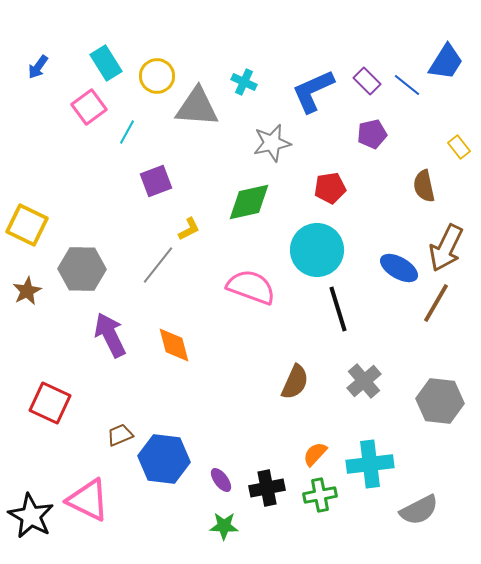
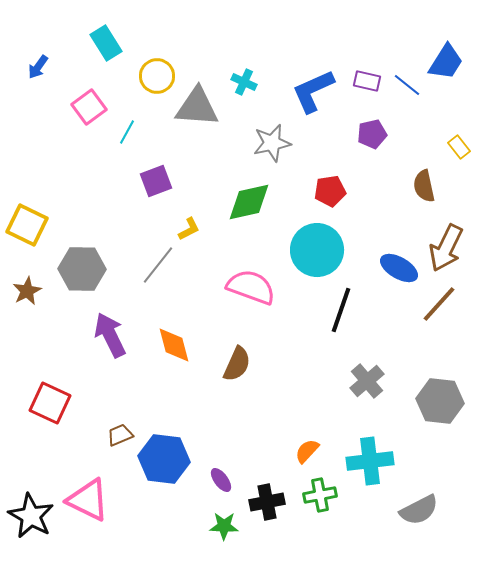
cyan rectangle at (106, 63): moved 20 px up
purple rectangle at (367, 81): rotated 32 degrees counterclockwise
red pentagon at (330, 188): moved 3 px down
brown line at (436, 303): moved 3 px right, 1 px down; rotated 12 degrees clockwise
black line at (338, 309): moved 3 px right, 1 px down; rotated 36 degrees clockwise
gray cross at (364, 381): moved 3 px right
brown semicircle at (295, 382): moved 58 px left, 18 px up
orange semicircle at (315, 454): moved 8 px left, 3 px up
cyan cross at (370, 464): moved 3 px up
black cross at (267, 488): moved 14 px down
